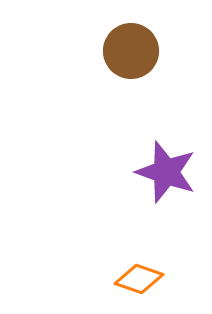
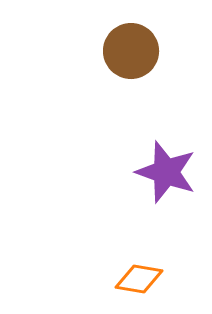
orange diamond: rotated 9 degrees counterclockwise
